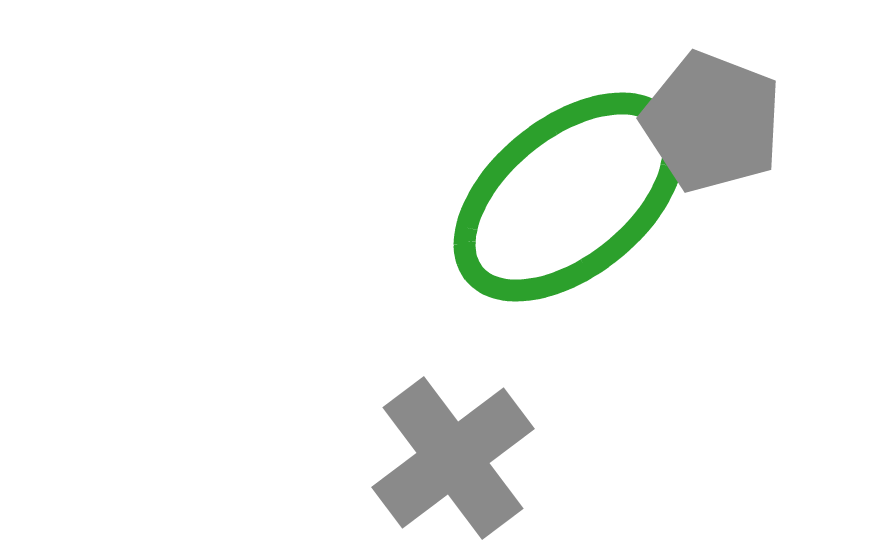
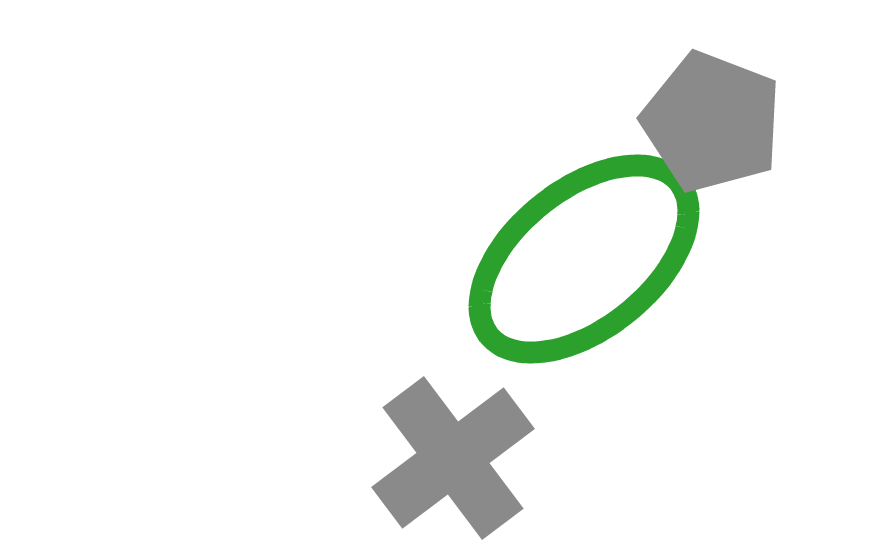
green ellipse: moved 15 px right, 62 px down
